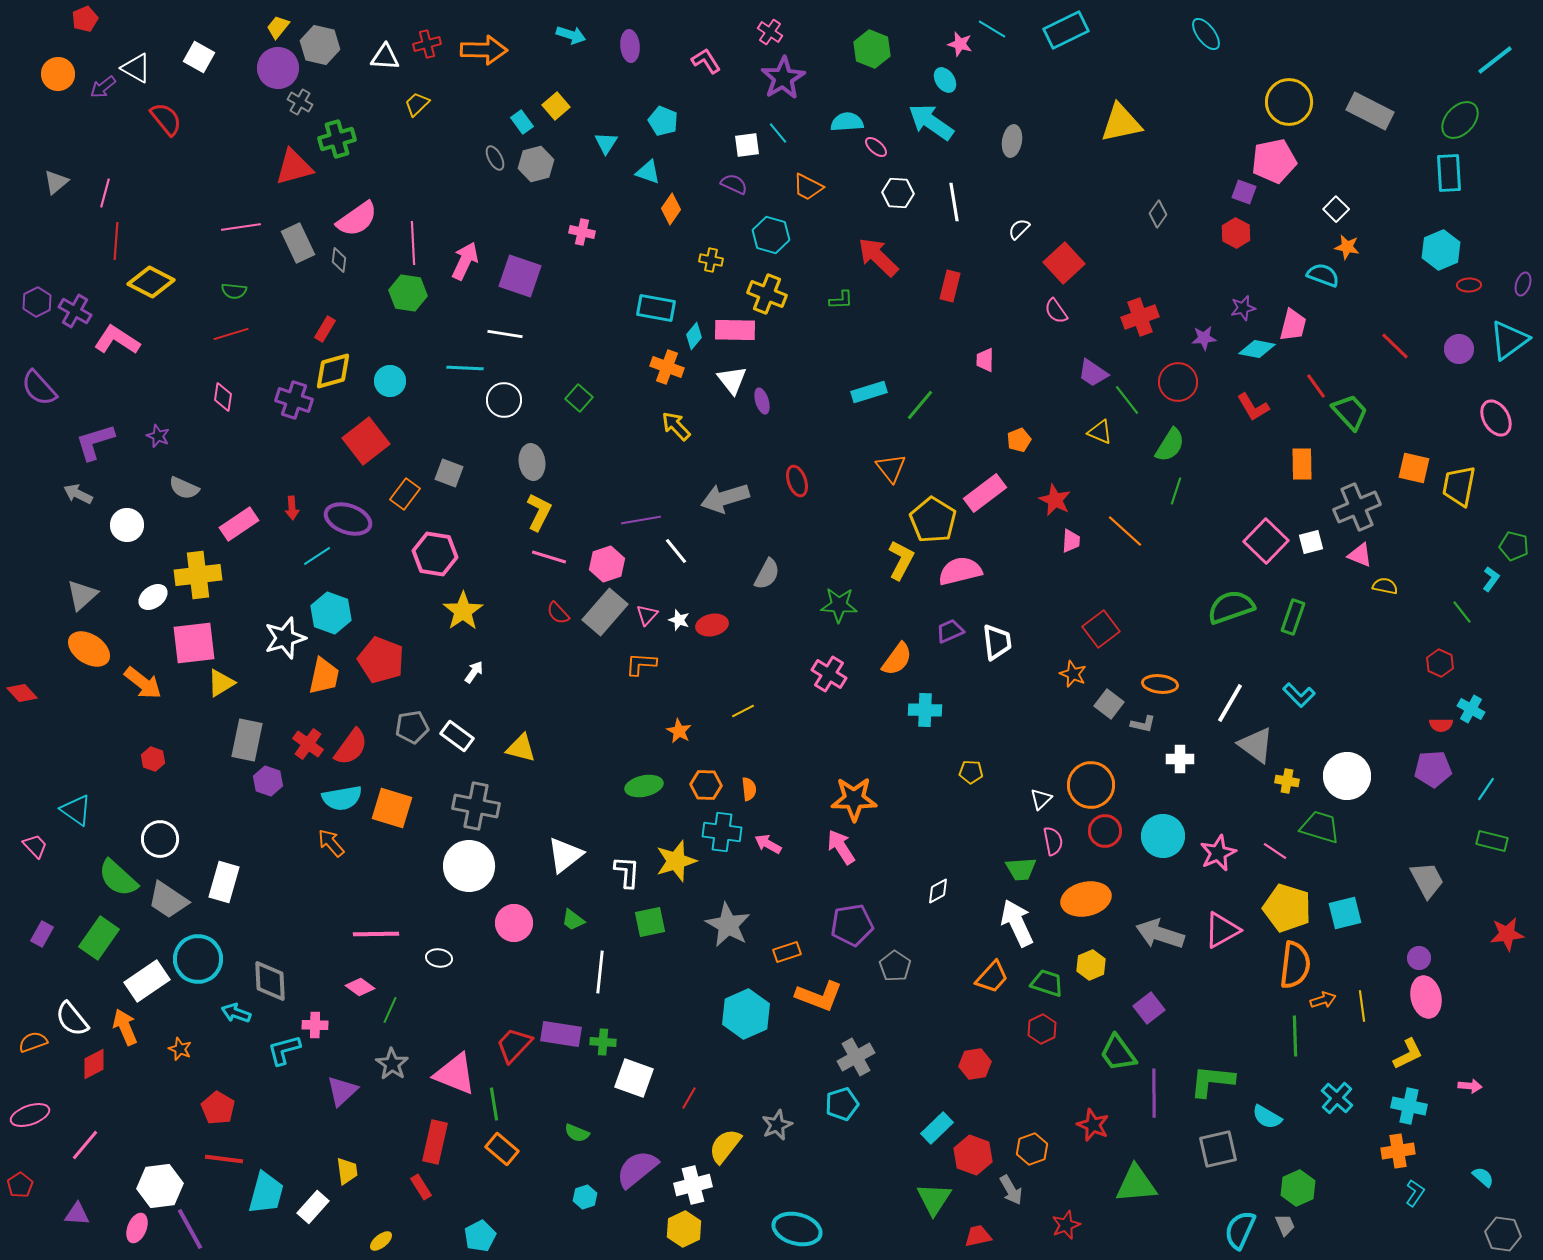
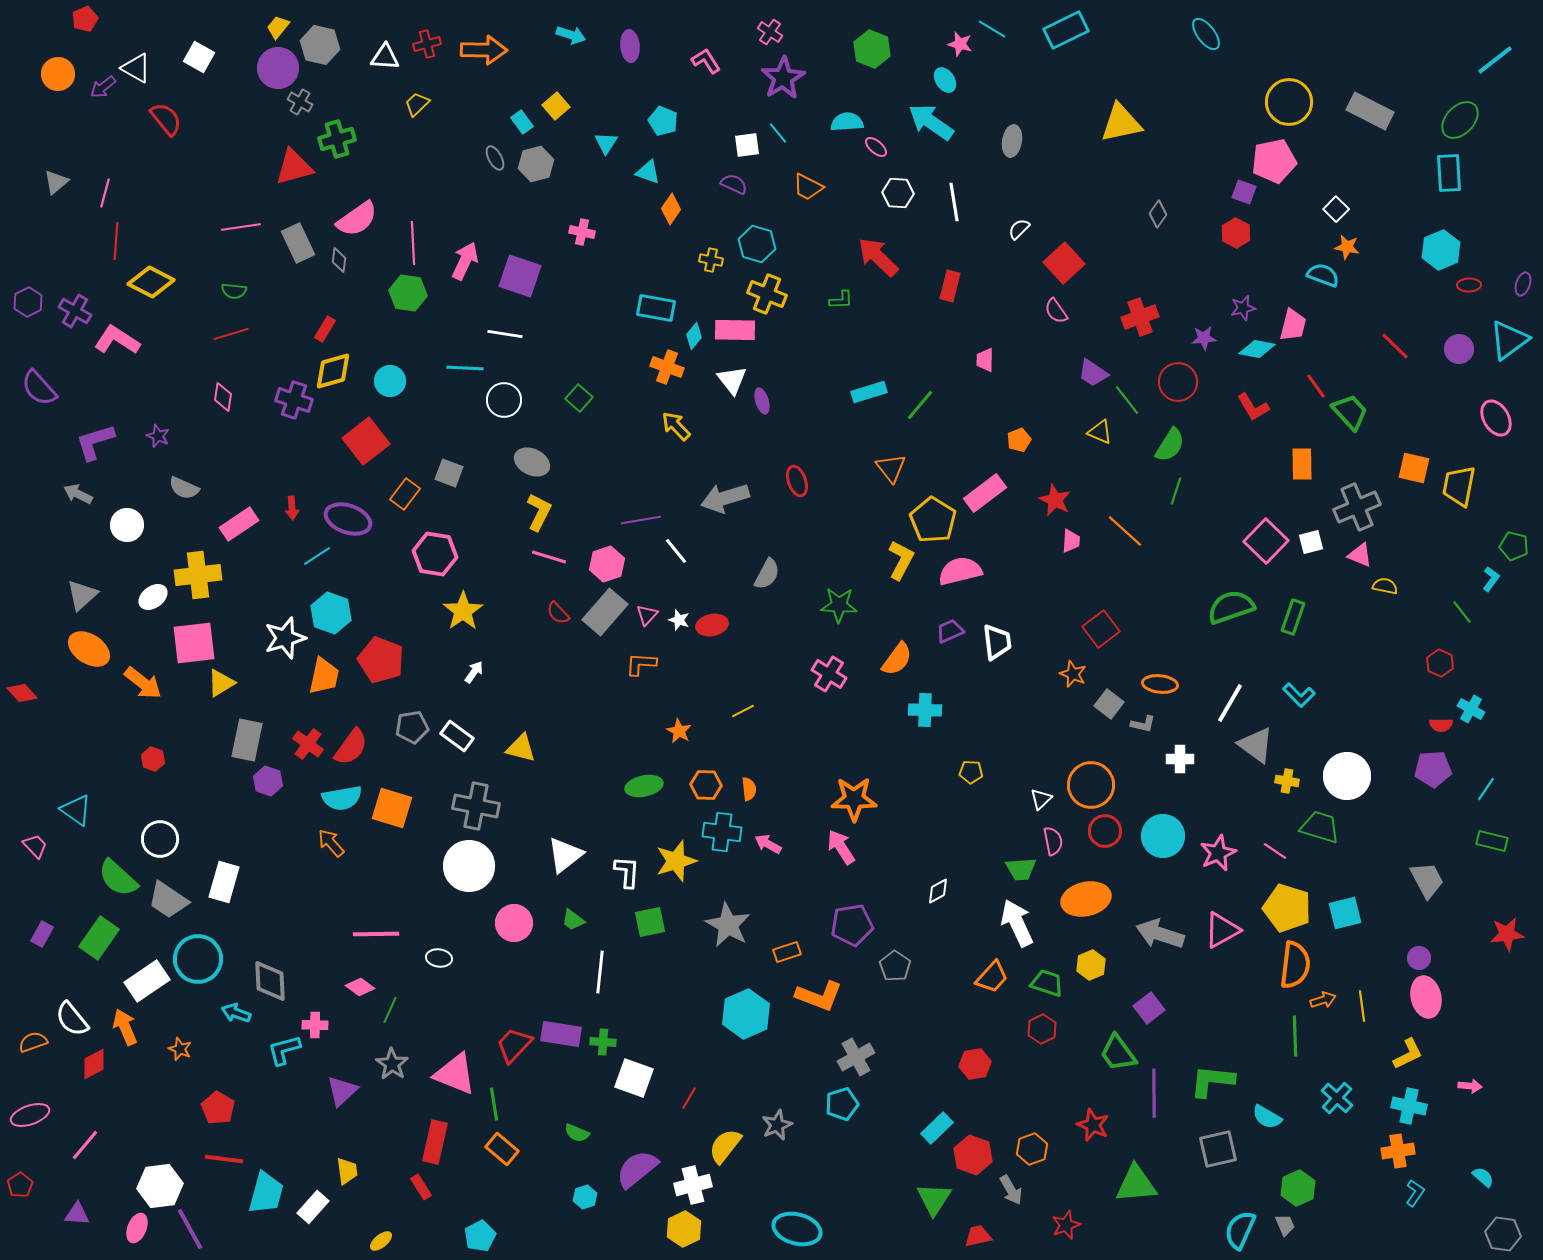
cyan hexagon at (771, 235): moved 14 px left, 9 px down
purple hexagon at (37, 302): moved 9 px left
gray ellipse at (532, 462): rotated 56 degrees counterclockwise
